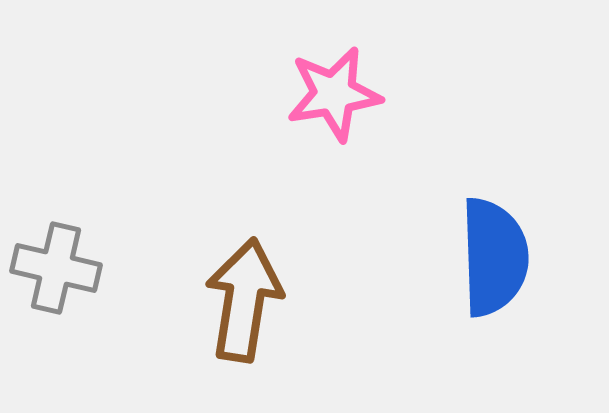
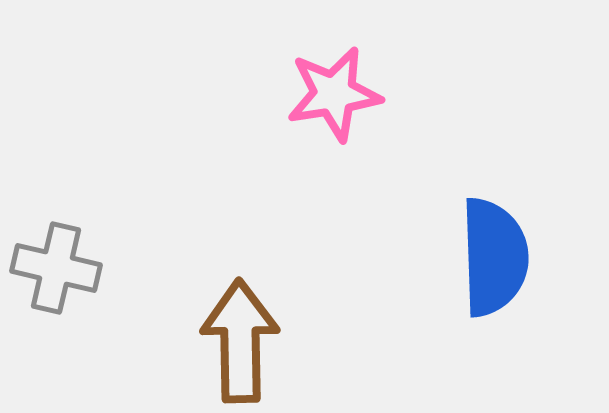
brown arrow: moved 4 px left, 41 px down; rotated 10 degrees counterclockwise
